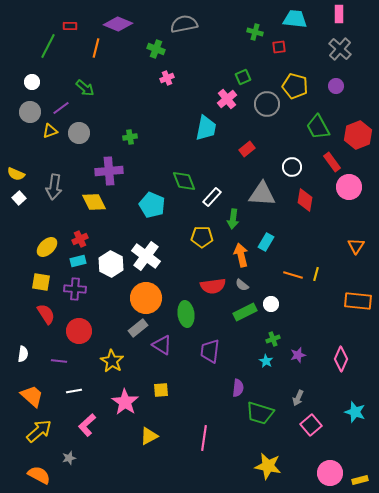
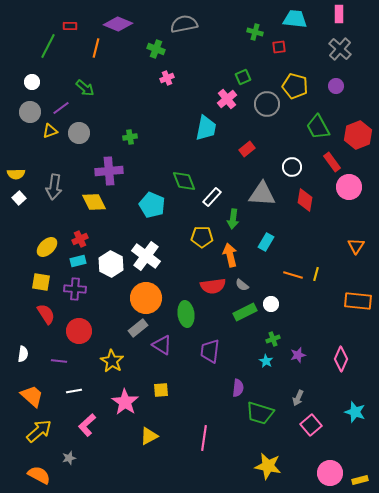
yellow semicircle at (16, 174): rotated 24 degrees counterclockwise
orange arrow at (241, 255): moved 11 px left
